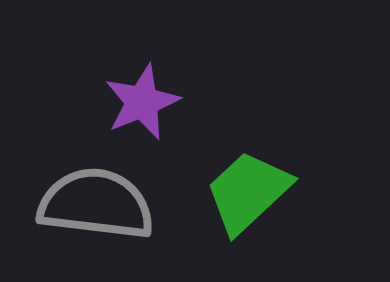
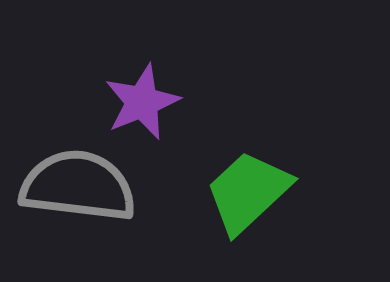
gray semicircle: moved 18 px left, 18 px up
